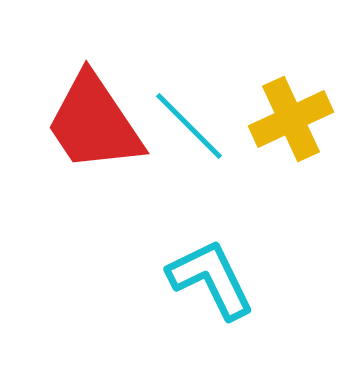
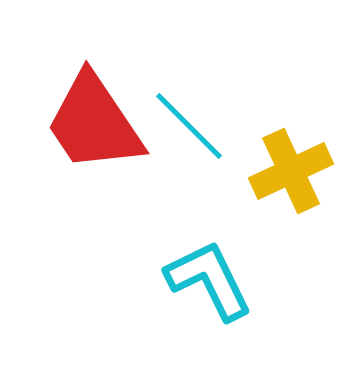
yellow cross: moved 52 px down
cyan L-shape: moved 2 px left, 1 px down
